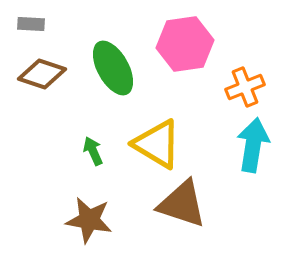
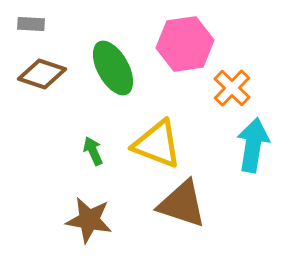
orange cross: moved 13 px left, 1 px down; rotated 24 degrees counterclockwise
yellow triangle: rotated 10 degrees counterclockwise
